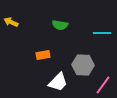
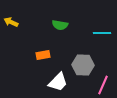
pink line: rotated 12 degrees counterclockwise
